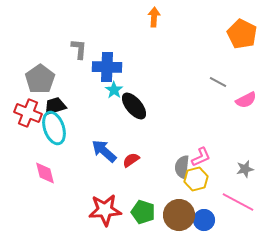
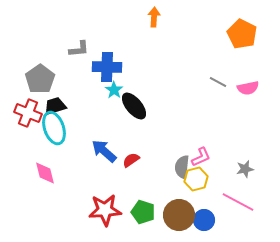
gray L-shape: rotated 80 degrees clockwise
pink semicircle: moved 2 px right, 12 px up; rotated 15 degrees clockwise
